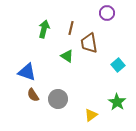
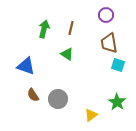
purple circle: moved 1 px left, 2 px down
brown trapezoid: moved 20 px right
green triangle: moved 2 px up
cyan square: rotated 32 degrees counterclockwise
blue triangle: moved 1 px left, 6 px up
